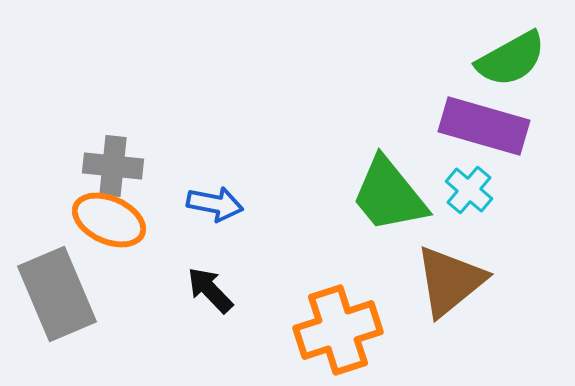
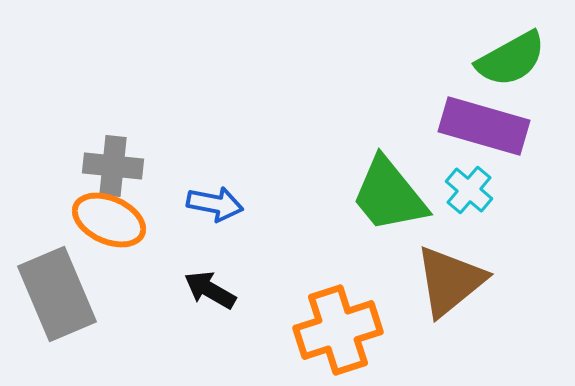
black arrow: rotated 16 degrees counterclockwise
